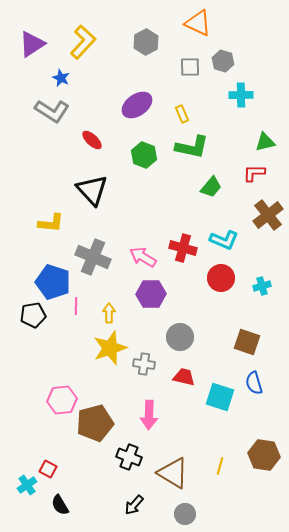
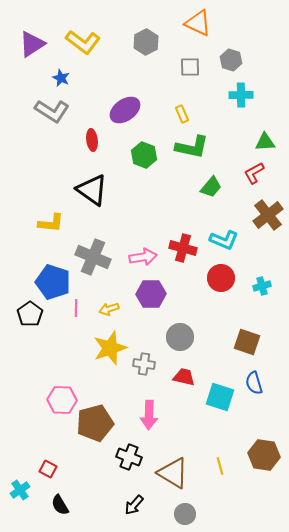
yellow L-shape at (83, 42): rotated 84 degrees clockwise
gray hexagon at (223, 61): moved 8 px right, 1 px up
purple ellipse at (137, 105): moved 12 px left, 5 px down
red ellipse at (92, 140): rotated 40 degrees clockwise
green triangle at (265, 142): rotated 10 degrees clockwise
red L-shape at (254, 173): rotated 30 degrees counterclockwise
black triangle at (92, 190): rotated 12 degrees counterclockwise
pink arrow at (143, 257): rotated 140 degrees clockwise
pink line at (76, 306): moved 2 px down
yellow arrow at (109, 313): moved 4 px up; rotated 108 degrees counterclockwise
black pentagon at (33, 315): moved 3 px left, 1 px up; rotated 25 degrees counterclockwise
pink hexagon at (62, 400): rotated 8 degrees clockwise
yellow line at (220, 466): rotated 30 degrees counterclockwise
cyan cross at (27, 485): moved 7 px left, 5 px down
